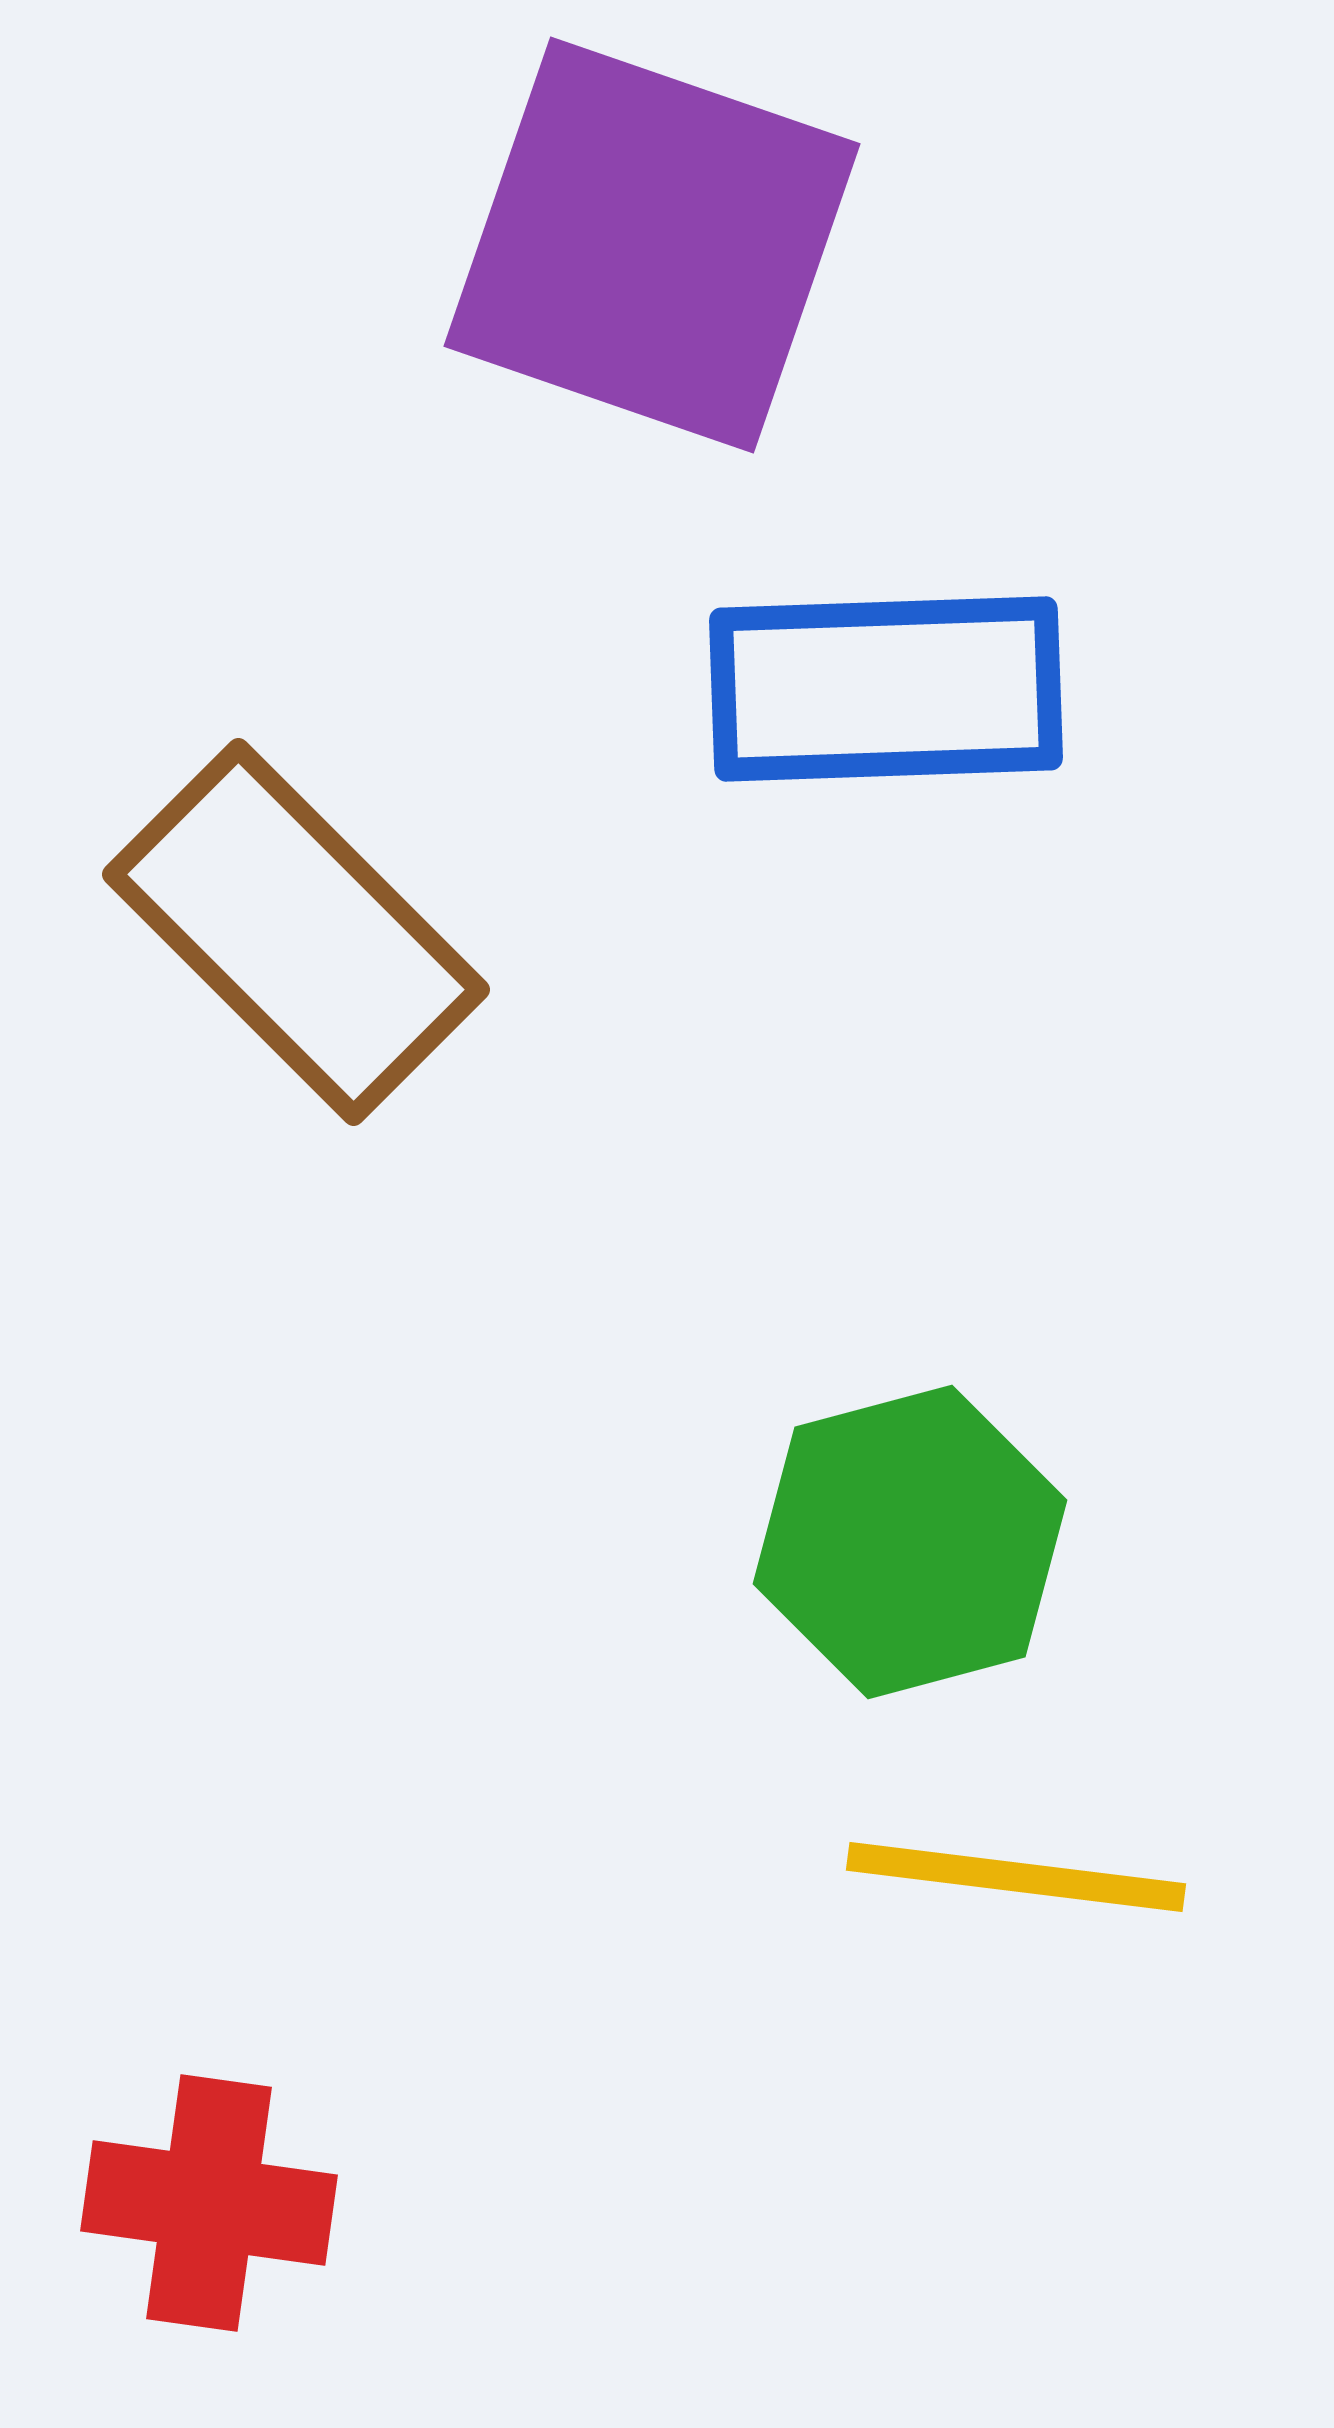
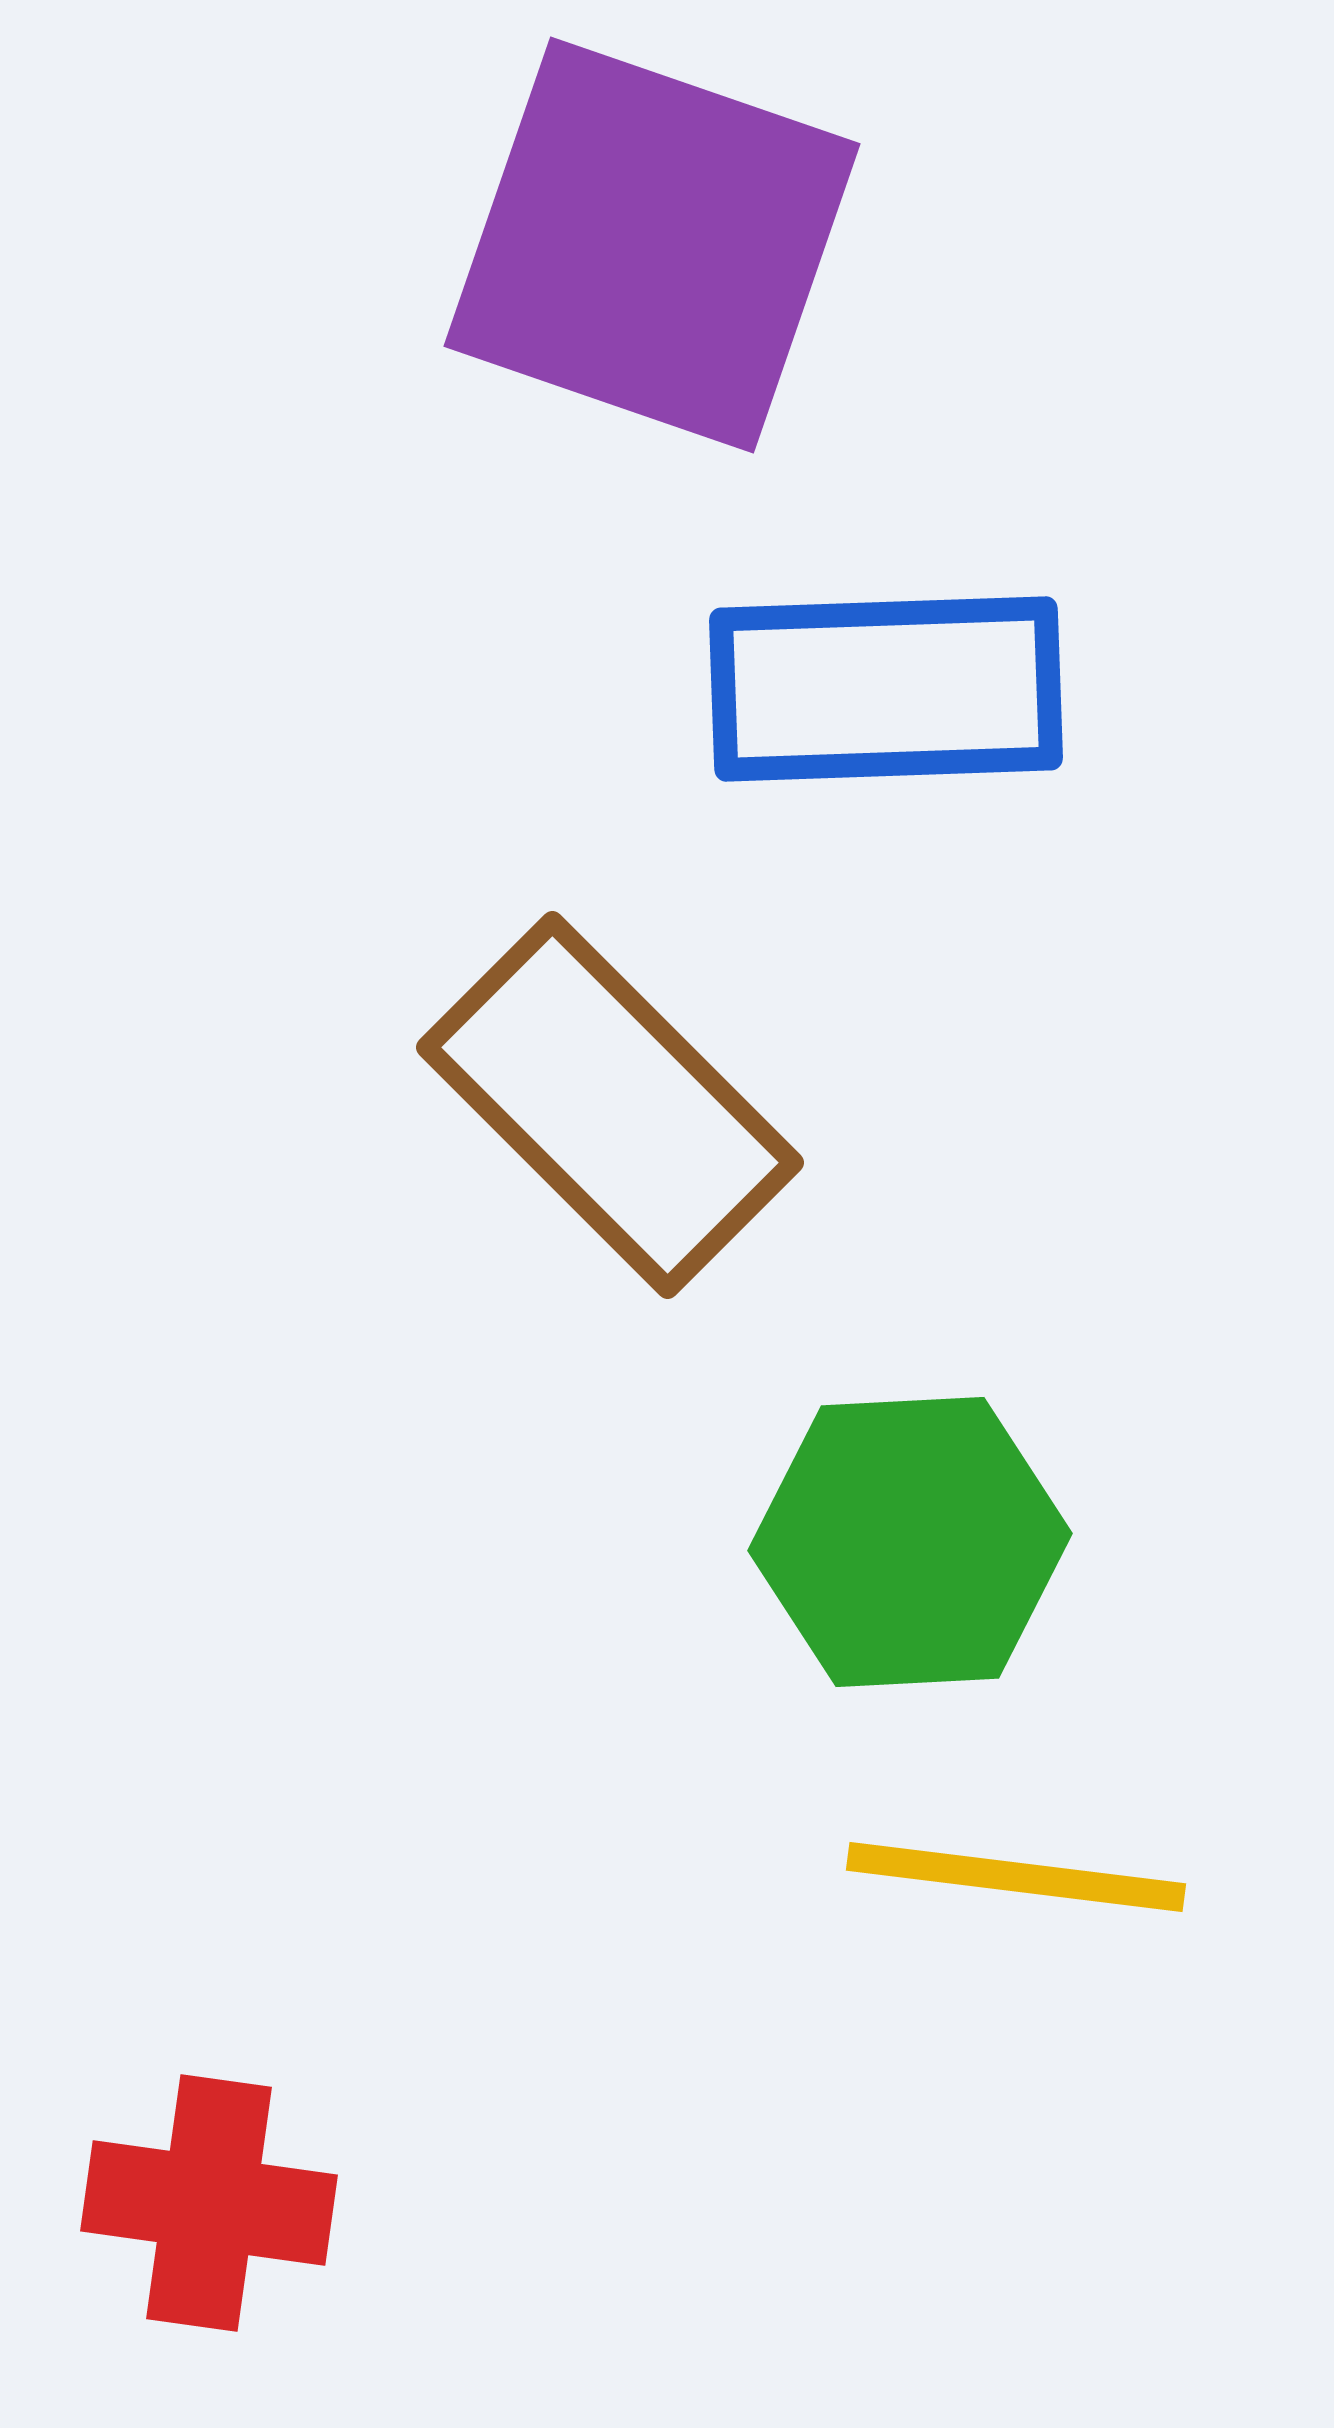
brown rectangle: moved 314 px right, 173 px down
green hexagon: rotated 12 degrees clockwise
